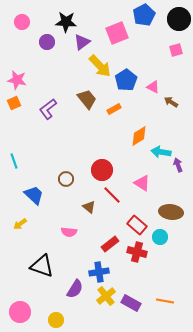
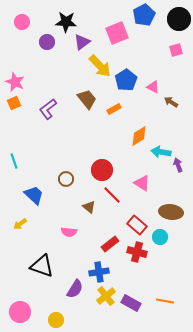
pink star at (17, 80): moved 2 px left, 2 px down; rotated 12 degrees clockwise
